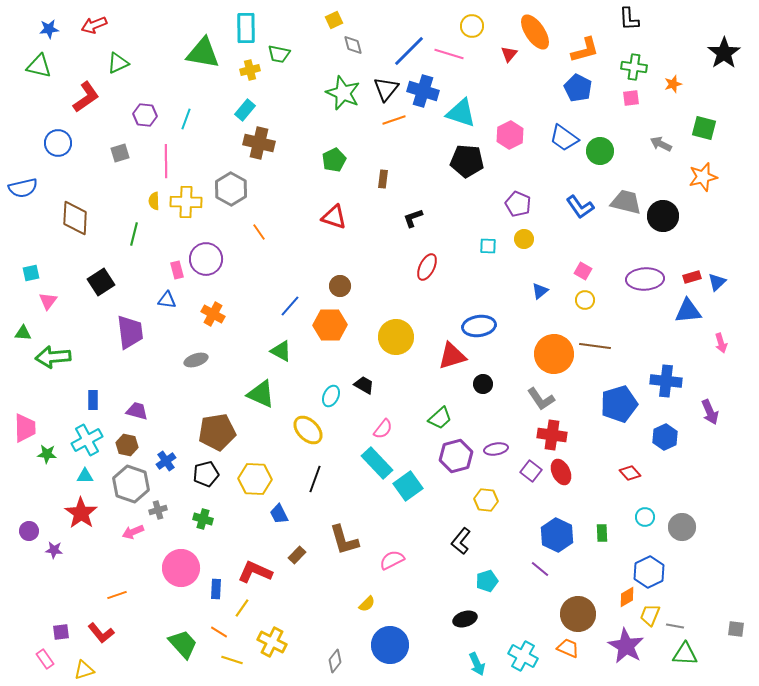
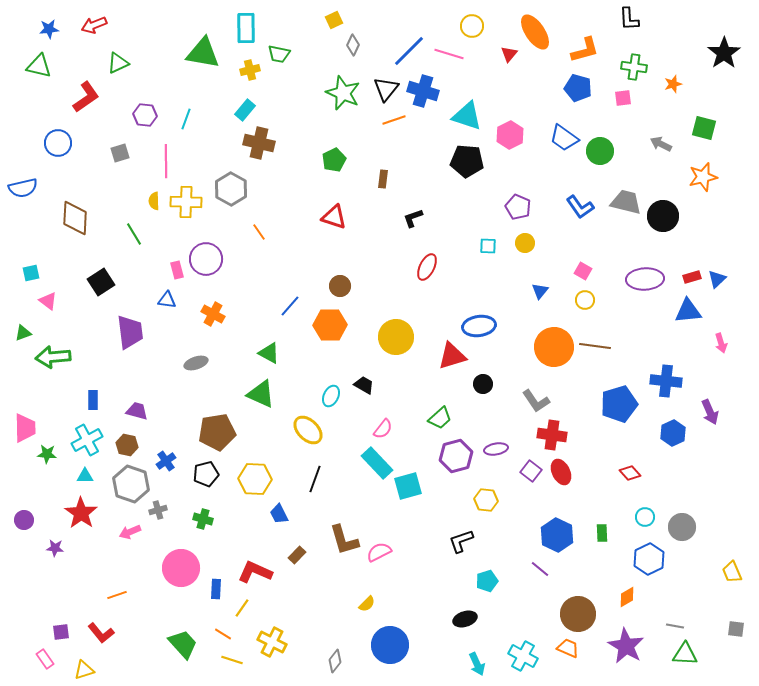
gray diamond at (353, 45): rotated 40 degrees clockwise
blue pentagon at (578, 88): rotated 12 degrees counterclockwise
pink square at (631, 98): moved 8 px left
cyan triangle at (461, 113): moved 6 px right, 3 px down
purple pentagon at (518, 204): moved 3 px down
green line at (134, 234): rotated 45 degrees counterclockwise
yellow circle at (524, 239): moved 1 px right, 4 px down
blue triangle at (717, 282): moved 3 px up
blue triangle at (540, 291): rotated 12 degrees counterclockwise
pink triangle at (48, 301): rotated 30 degrees counterclockwise
green triangle at (23, 333): rotated 24 degrees counterclockwise
green triangle at (281, 351): moved 12 px left, 2 px down
orange circle at (554, 354): moved 7 px up
gray ellipse at (196, 360): moved 3 px down
gray L-shape at (541, 399): moved 5 px left, 2 px down
blue hexagon at (665, 437): moved 8 px right, 4 px up
cyan square at (408, 486): rotated 20 degrees clockwise
purple circle at (29, 531): moved 5 px left, 11 px up
pink arrow at (133, 532): moved 3 px left
black L-shape at (461, 541): rotated 32 degrees clockwise
purple star at (54, 550): moved 1 px right, 2 px up
pink semicircle at (392, 560): moved 13 px left, 8 px up
blue hexagon at (649, 572): moved 13 px up
yellow trapezoid at (650, 615): moved 82 px right, 43 px up; rotated 45 degrees counterclockwise
orange line at (219, 632): moved 4 px right, 2 px down
